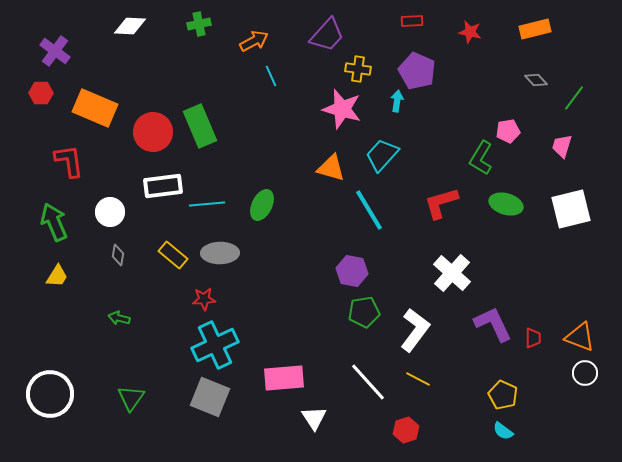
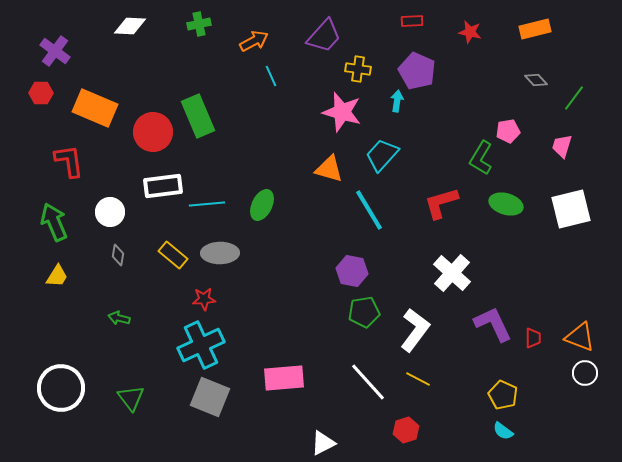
purple trapezoid at (327, 35): moved 3 px left, 1 px down
pink star at (342, 109): moved 3 px down
green rectangle at (200, 126): moved 2 px left, 10 px up
orange triangle at (331, 168): moved 2 px left, 1 px down
cyan cross at (215, 345): moved 14 px left
white circle at (50, 394): moved 11 px right, 6 px up
green triangle at (131, 398): rotated 12 degrees counterclockwise
white triangle at (314, 418): moved 9 px right, 25 px down; rotated 36 degrees clockwise
